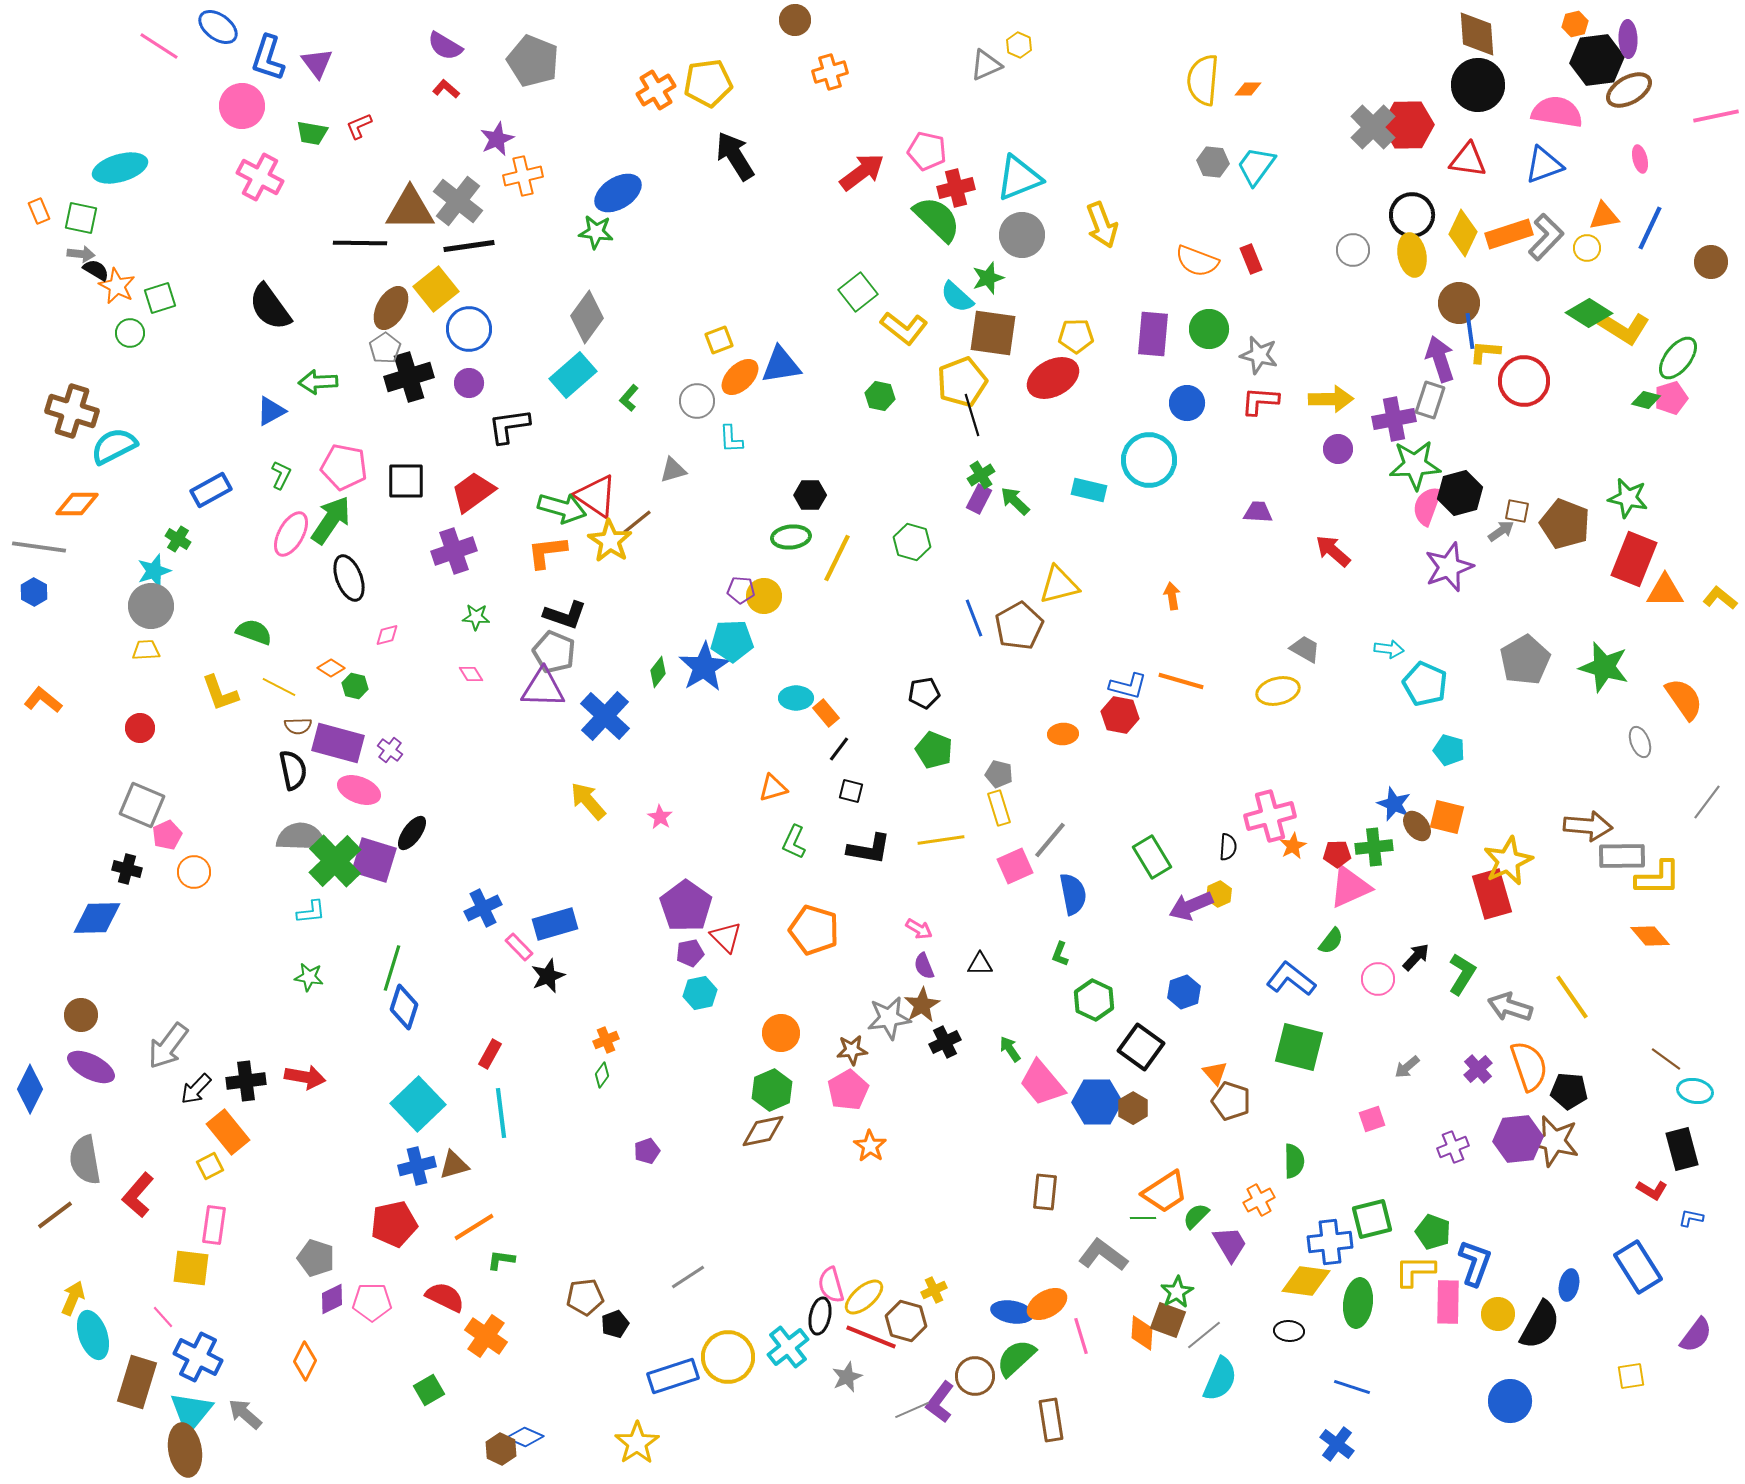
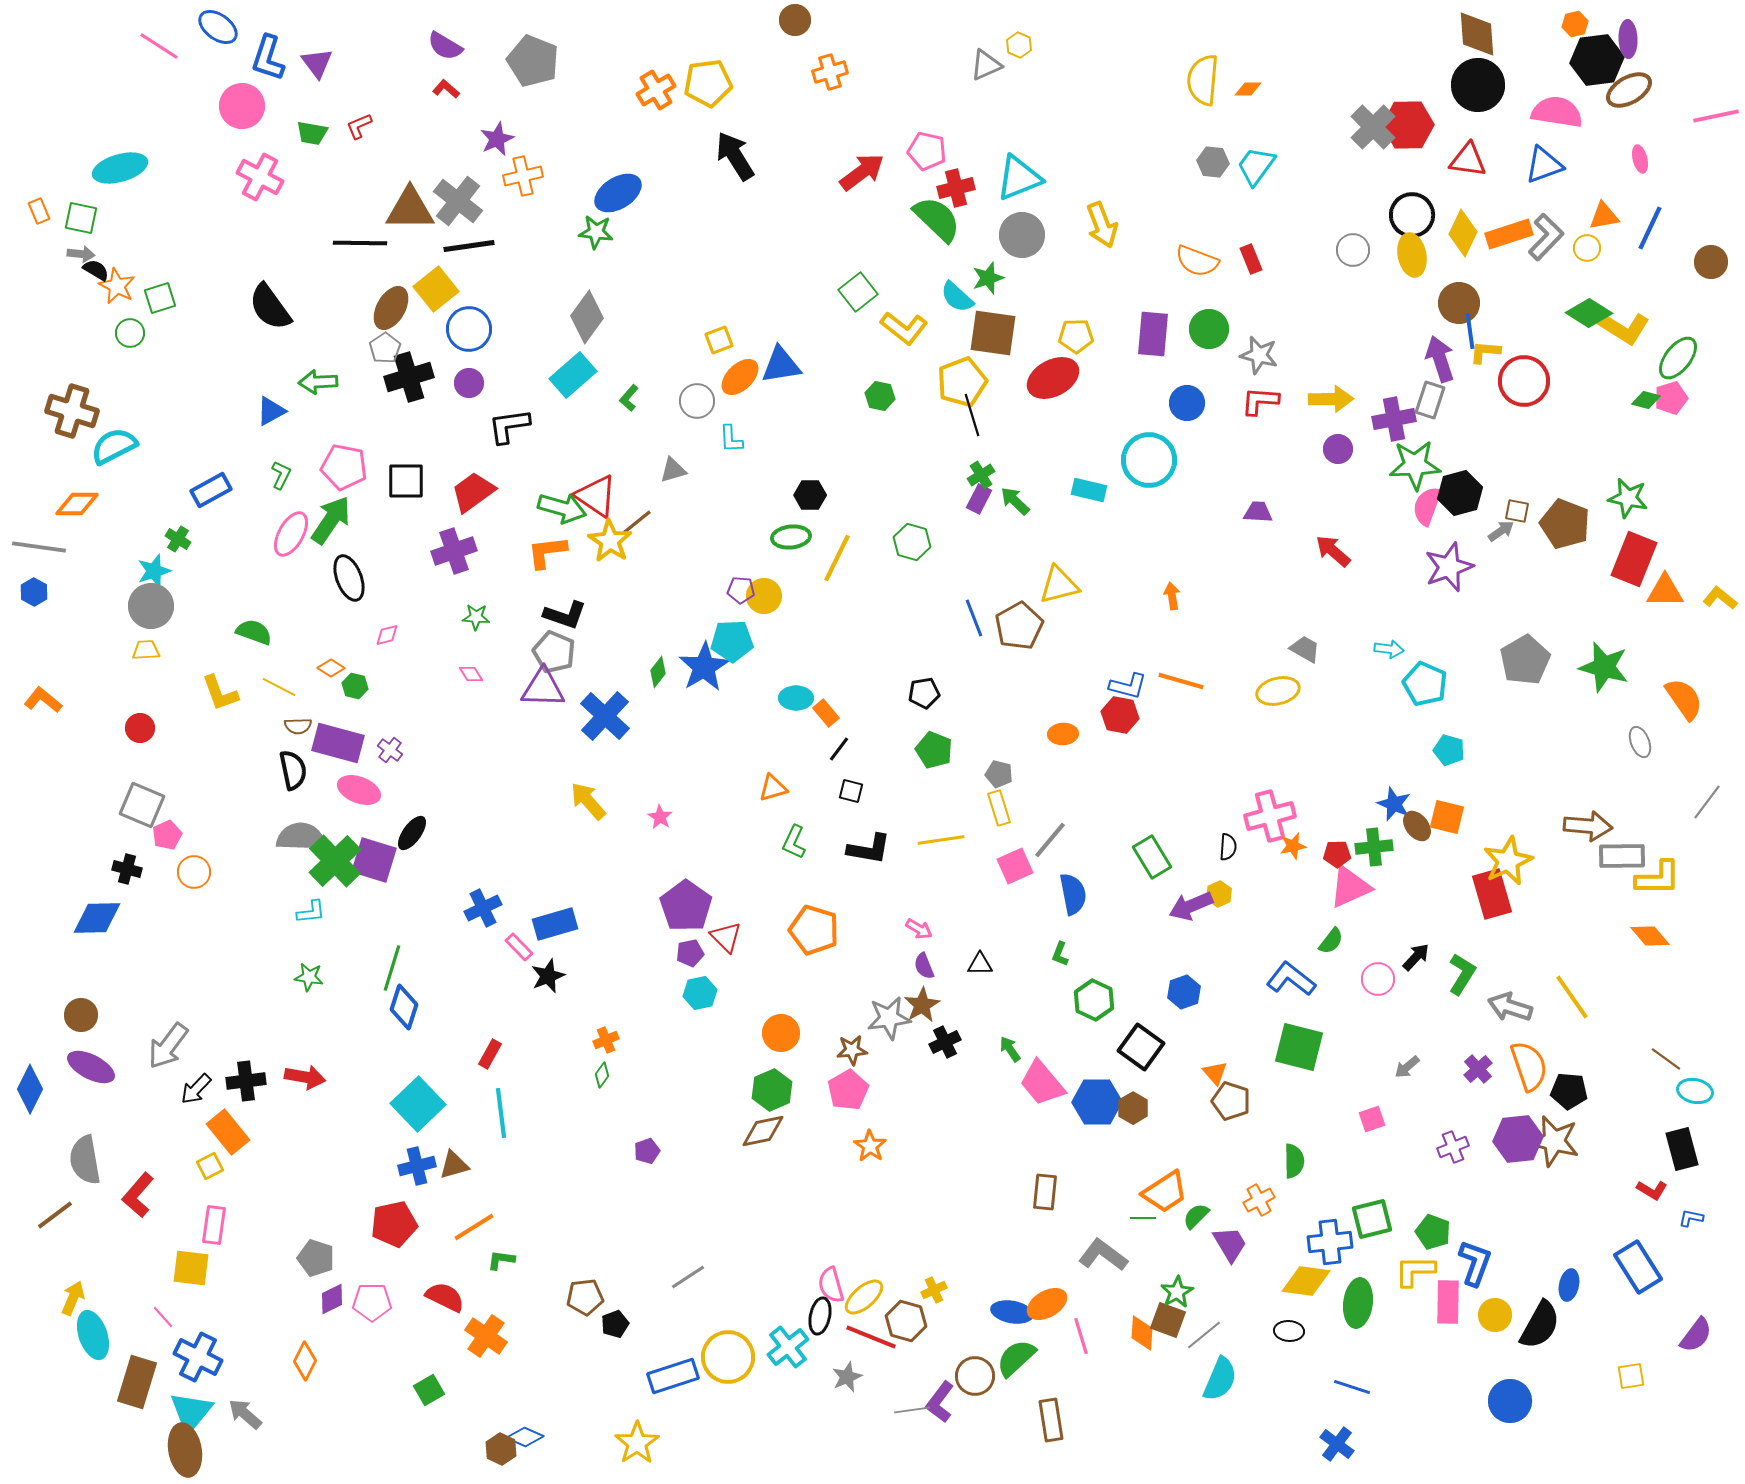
orange star at (1293, 846): rotated 16 degrees clockwise
yellow circle at (1498, 1314): moved 3 px left, 1 px down
gray line at (912, 1410): rotated 16 degrees clockwise
